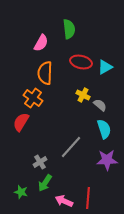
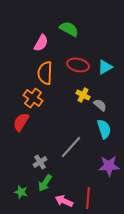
green semicircle: rotated 54 degrees counterclockwise
red ellipse: moved 3 px left, 3 px down
purple star: moved 2 px right, 6 px down
